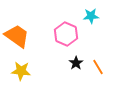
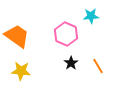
black star: moved 5 px left
orange line: moved 1 px up
